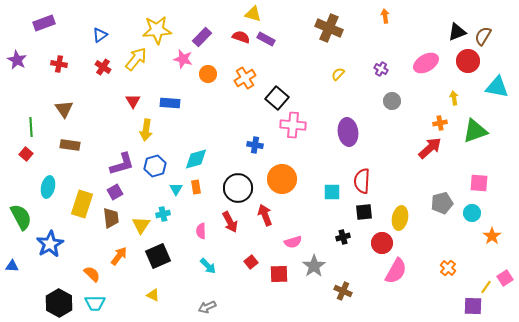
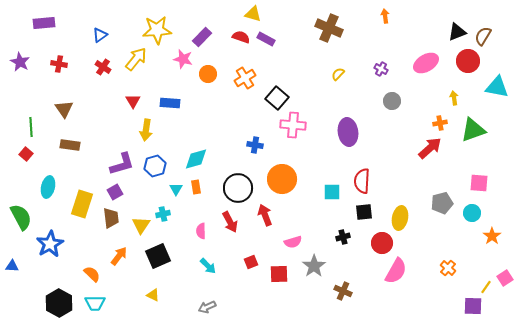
purple rectangle at (44, 23): rotated 15 degrees clockwise
purple star at (17, 60): moved 3 px right, 2 px down
green triangle at (475, 131): moved 2 px left, 1 px up
red square at (251, 262): rotated 16 degrees clockwise
